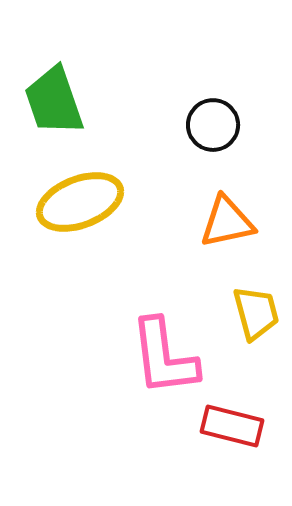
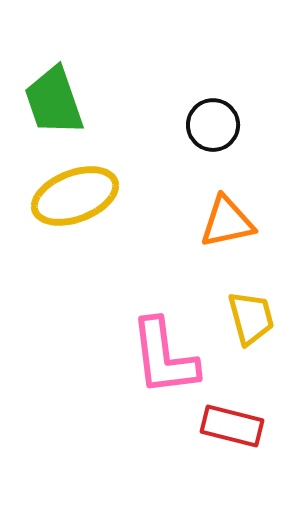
yellow ellipse: moved 5 px left, 6 px up
yellow trapezoid: moved 5 px left, 5 px down
